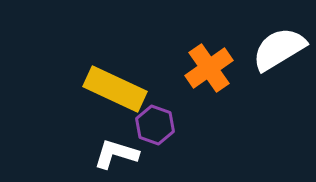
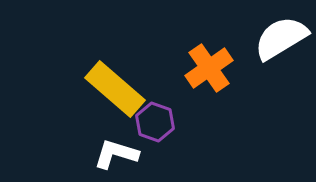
white semicircle: moved 2 px right, 11 px up
yellow rectangle: rotated 16 degrees clockwise
purple hexagon: moved 3 px up
